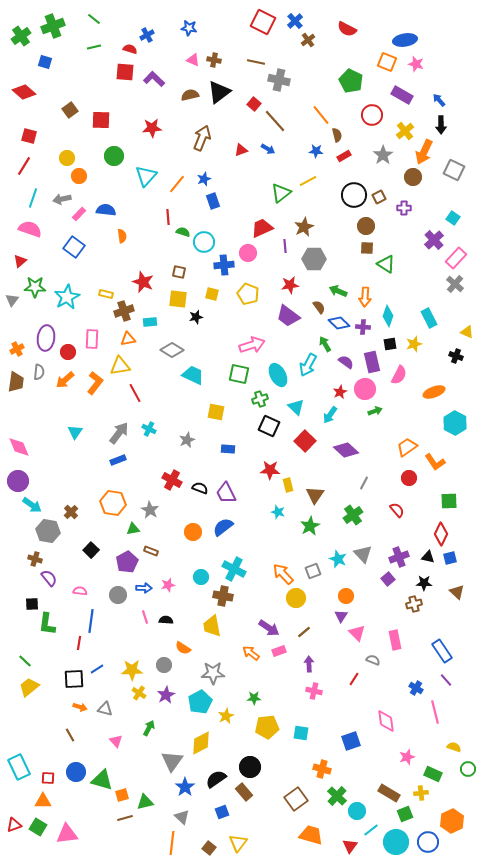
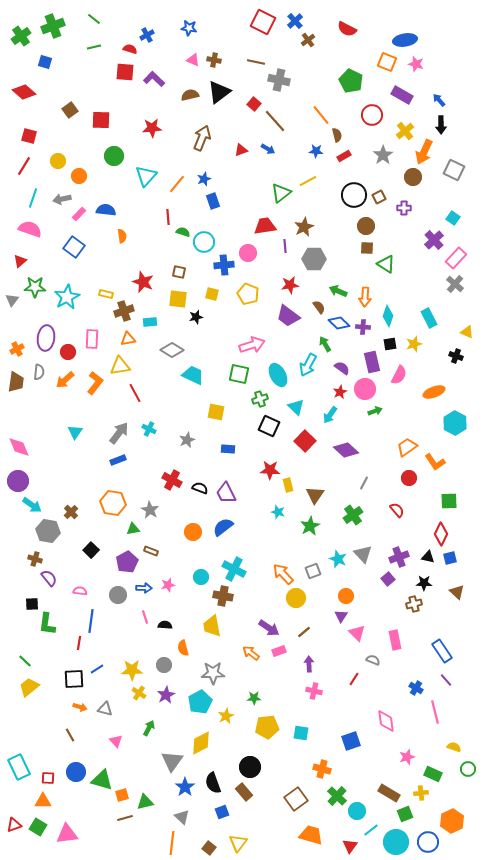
yellow circle at (67, 158): moved 9 px left, 3 px down
red trapezoid at (262, 228): moved 3 px right, 2 px up; rotated 15 degrees clockwise
purple semicircle at (346, 362): moved 4 px left, 6 px down
black semicircle at (166, 620): moved 1 px left, 5 px down
orange semicircle at (183, 648): rotated 42 degrees clockwise
black semicircle at (216, 779): moved 3 px left, 4 px down; rotated 75 degrees counterclockwise
